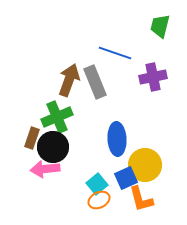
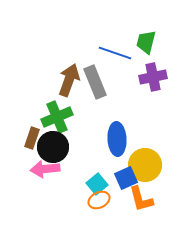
green trapezoid: moved 14 px left, 16 px down
